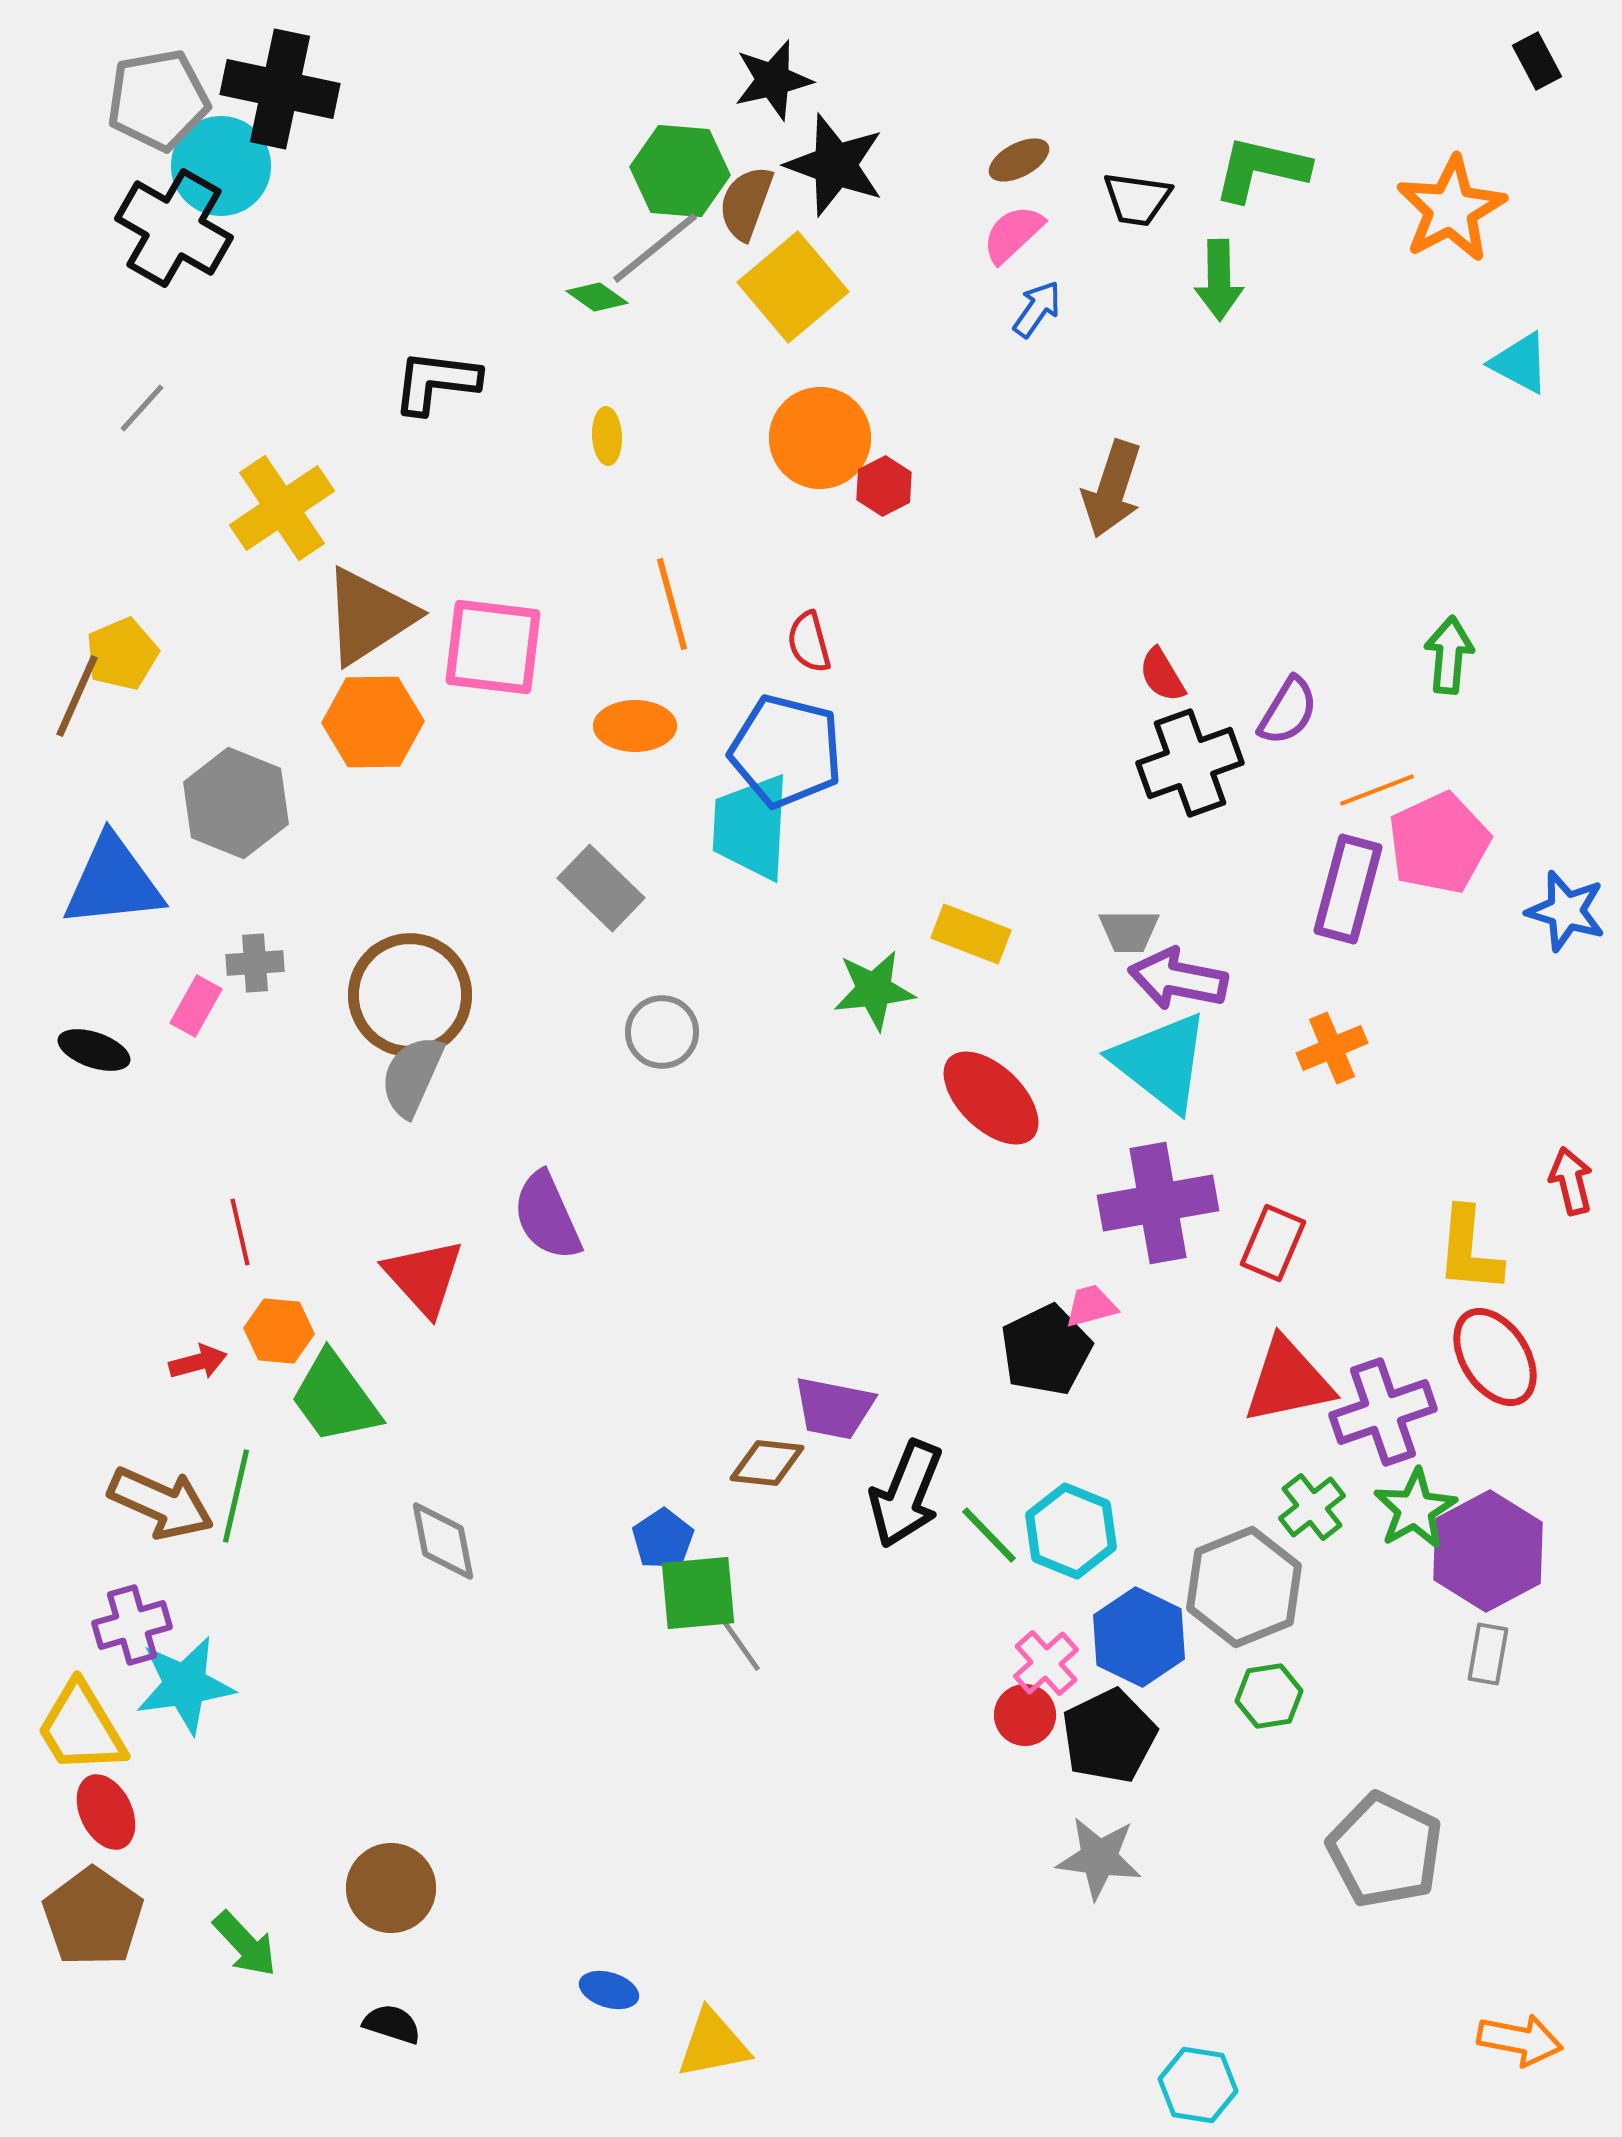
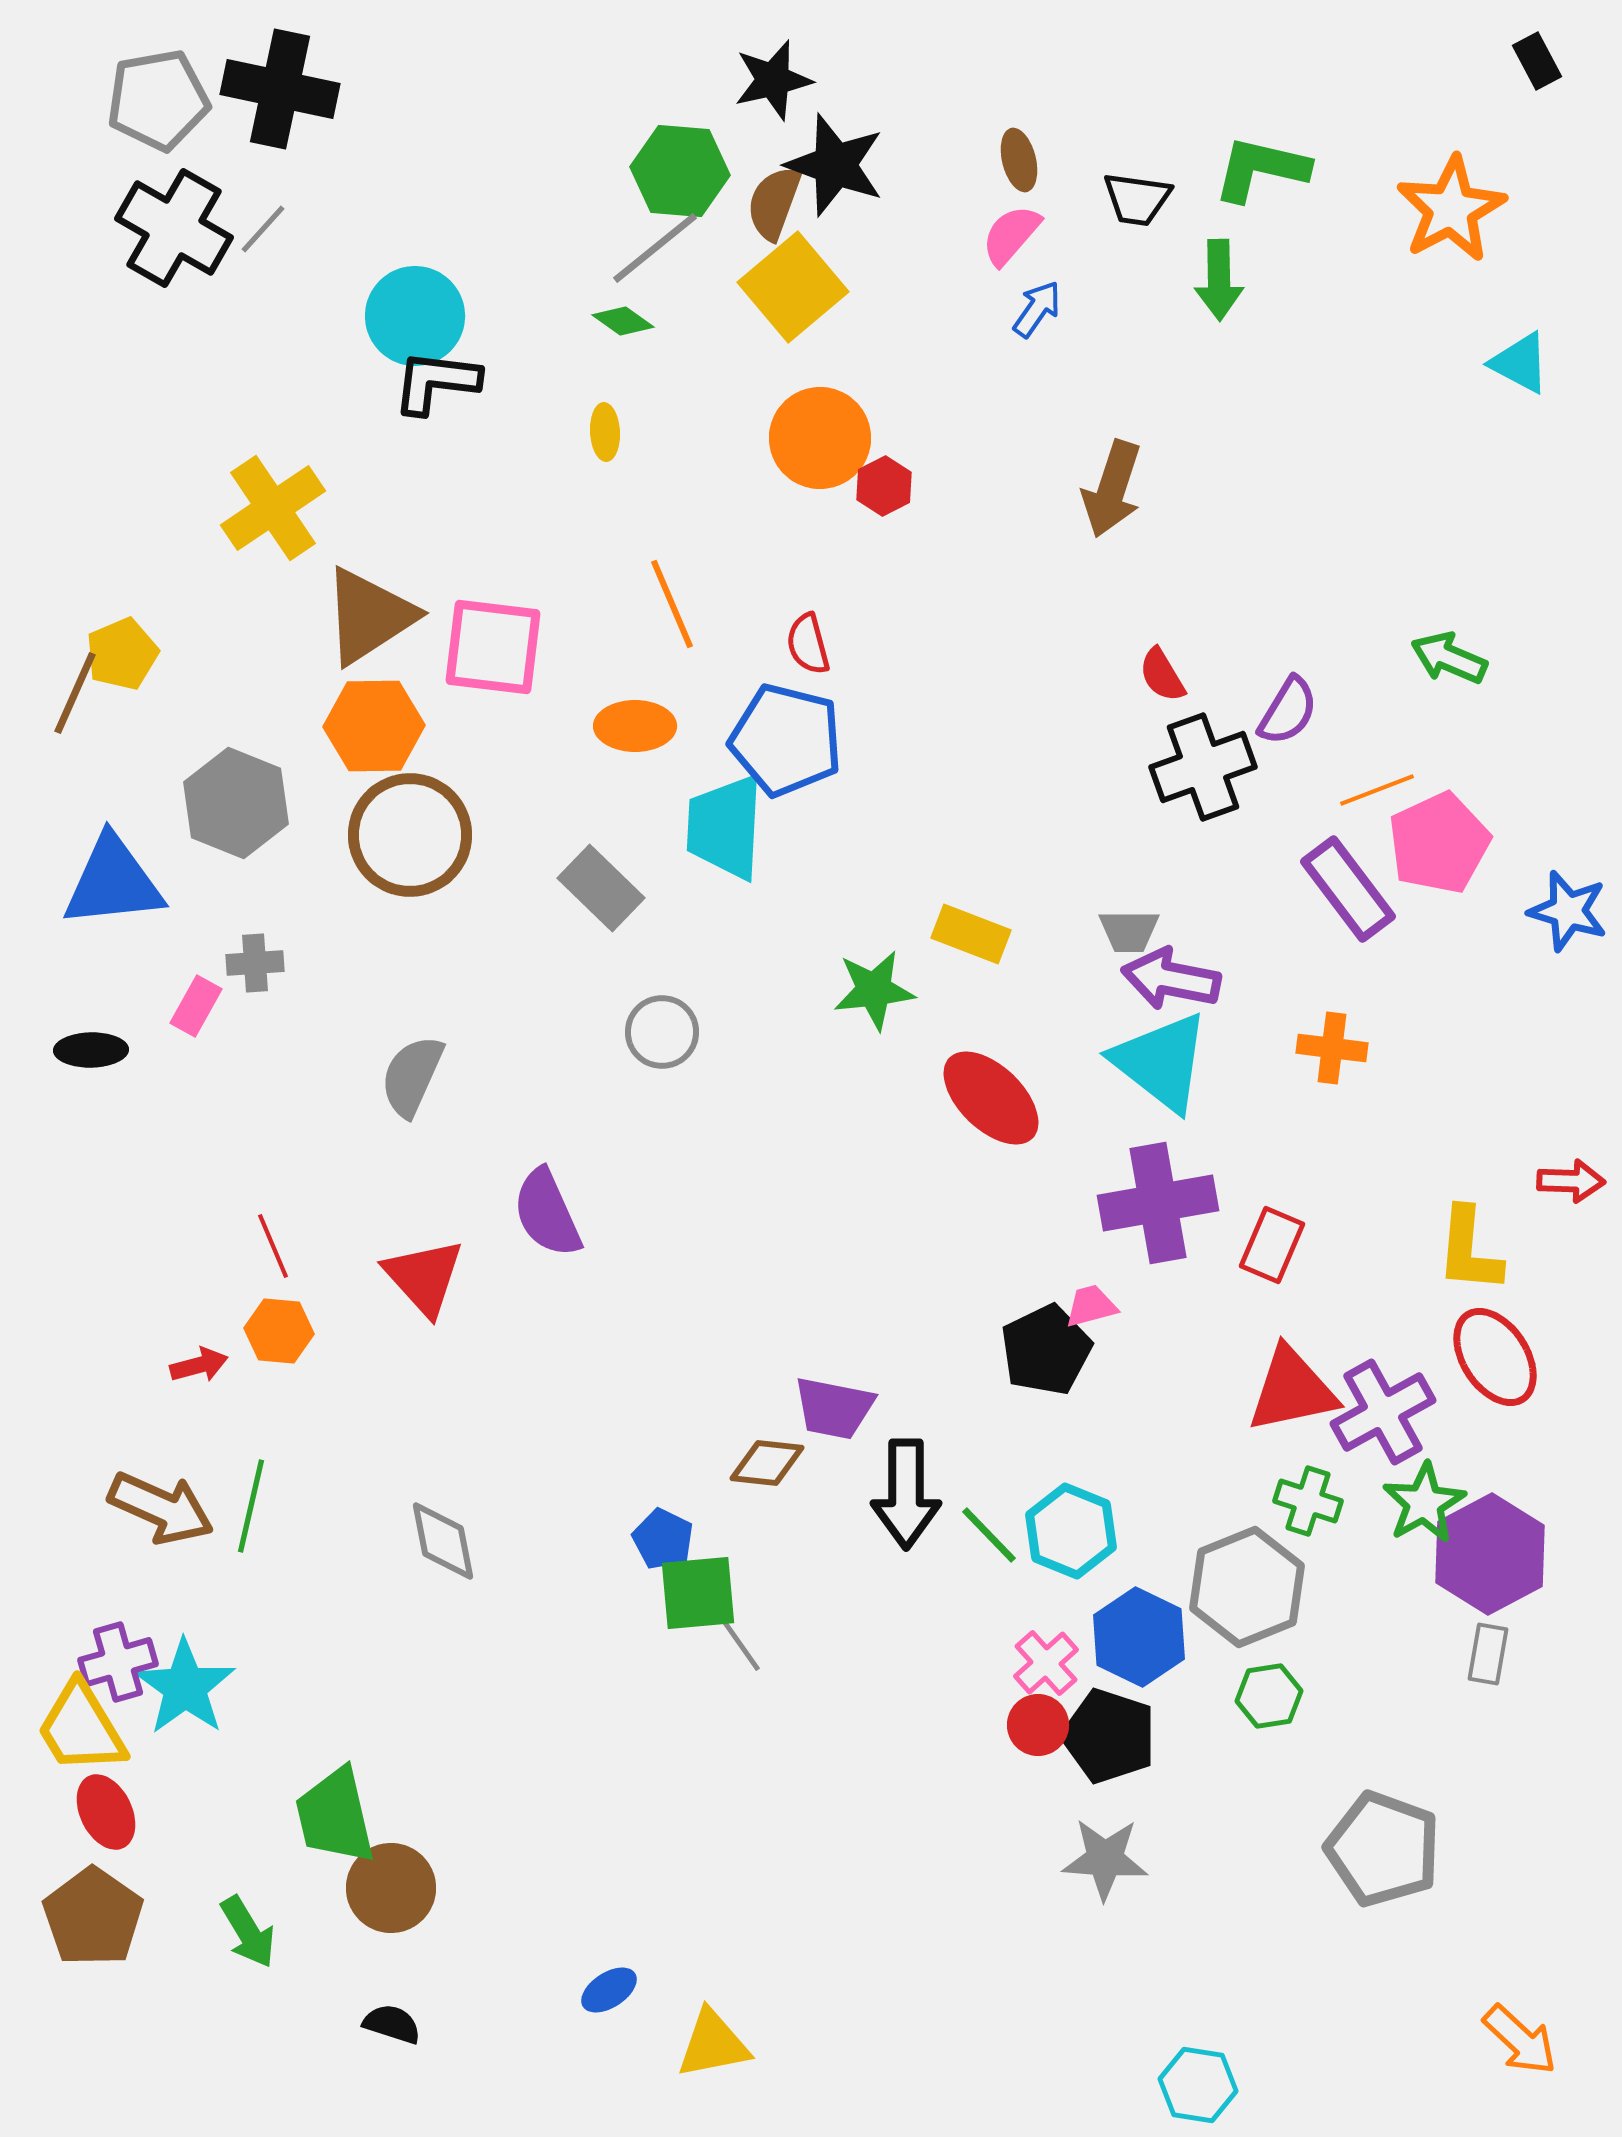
brown ellipse at (1019, 160): rotated 76 degrees counterclockwise
cyan circle at (221, 166): moved 194 px right, 150 px down
brown semicircle at (746, 203): moved 28 px right
pink semicircle at (1013, 234): moved 2 px left, 1 px down; rotated 6 degrees counterclockwise
green diamond at (597, 297): moved 26 px right, 24 px down
gray line at (142, 408): moved 121 px right, 179 px up
yellow ellipse at (607, 436): moved 2 px left, 4 px up
yellow cross at (282, 508): moved 9 px left
orange line at (672, 604): rotated 8 degrees counterclockwise
red semicircle at (809, 642): moved 1 px left, 2 px down
green arrow at (1449, 655): moved 3 px down; rotated 72 degrees counterclockwise
brown line at (77, 696): moved 2 px left, 3 px up
orange hexagon at (373, 722): moved 1 px right, 4 px down
blue pentagon at (786, 751): moved 11 px up
black cross at (1190, 763): moved 13 px right, 4 px down
cyan trapezoid at (751, 827): moved 26 px left
purple rectangle at (1348, 889): rotated 52 degrees counterclockwise
blue star at (1566, 911): moved 2 px right
purple arrow at (1178, 979): moved 7 px left
brown circle at (410, 995): moved 160 px up
orange cross at (1332, 1048): rotated 30 degrees clockwise
black ellipse at (94, 1050): moved 3 px left; rotated 20 degrees counterclockwise
red arrow at (1571, 1181): rotated 106 degrees clockwise
purple semicircle at (547, 1216): moved 3 px up
red line at (240, 1232): moved 33 px right, 14 px down; rotated 10 degrees counterclockwise
red rectangle at (1273, 1243): moved 1 px left, 2 px down
red arrow at (198, 1362): moved 1 px right, 3 px down
red triangle at (1288, 1381): moved 4 px right, 9 px down
green trapezoid at (335, 1398): moved 418 px down; rotated 23 degrees clockwise
purple cross at (1383, 1412): rotated 10 degrees counterclockwise
black arrow at (906, 1494): rotated 22 degrees counterclockwise
green line at (236, 1496): moved 15 px right, 10 px down
brown arrow at (161, 1503): moved 5 px down
green cross at (1312, 1507): moved 4 px left, 6 px up; rotated 34 degrees counterclockwise
green star at (1415, 1509): moved 9 px right, 6 px up
blue pentagon at (663, 1539): rotated 12 degrees counterclockwise
purple hexagon at (1488, 1551): moved 2 px right, 3 px down
gray hexagon at (1244, 1587): moved 3 px right
purple cross at (132, 1625): moved 14 px left, 37 px down
cyan star at (185, 1685): moved 2 px down; rotated 28 degrees counterclockwise
red circle at (1025, 1715): moved 13 px right, 10 px down
black pentagon at (1109, 1736): rotated 28 degrees counterclockwise
gray pentagon at (1385, 1850): moved 2 px left, 1 px up; rotated 6 degrees counterclockwise
gray star at (1099, 1858): moved 6 px right, 1 px down; rotated 4 degrees counterclockwise
green arrow at (245, 1944): moved 3 px right, 12 px up; rotated 12 degrees clockwise
blue ellipse at (609, 1990): rotated 50 degrees counterclockwise
orange arrow at (1520, 2040): rotated 32 degrees clockwise
